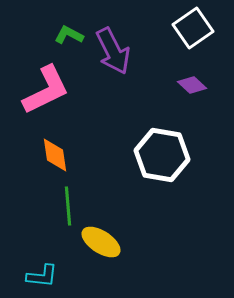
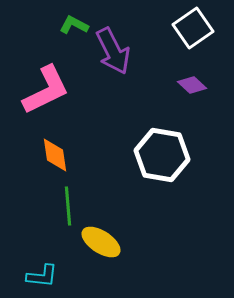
green L-shape: moved 5 px right, 10 px up
